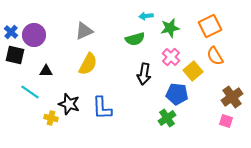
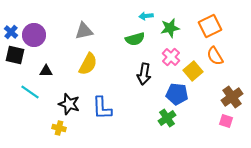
gray triangle: rotated 12 degrees clockwise
yellow cross: moved 8 px right, 10 px down
